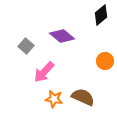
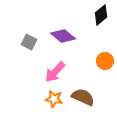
purple diamond: moved 1 px right
gray square: moved 3 px right, 4 px up; rotated 14 degrees counterclockwise
pink arrow: moved 11 px right
